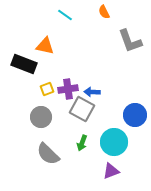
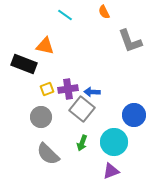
gray square: rotated 10 degrees clockwise
blue circle: moved 1 px left
